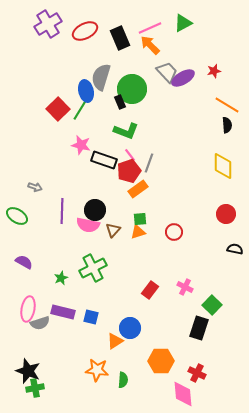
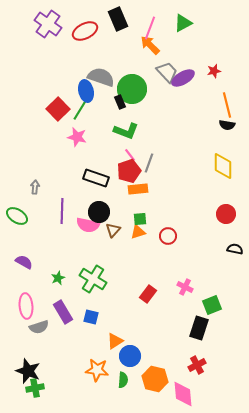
purple cross at (48, 24): rotated 24 degrees counterclockwise
pink line at (150, 28): rotated 45 degrees counterclockwise
black rectangle at (120, 38): moved 2 px left, 19 px up
gray semicircle at (101, 77): rotated 92 degrees clockwise
orange line at (227, 105): rotated 45 degrees clockwise
black semicircle at (227, 125): rotated 105 degrees clockwise
pink star at (81, 145): moved 4 px left, 8 px up
black rectangle at (104, 160): moved 8 px left, 18 px down
gray arrow at (35, 187): rotated 104 degrees counterclockwise
orange rectangle at (138, 189): rotated 30 degrees clockwise
black circle at (95, 210): moved 4 px right, 2 px down
red circle at (174, 232): moved 6 px left, 4 px down
green cross at (93, 268): moved 11 px down; rotated 32 degrees counterclockwise
green star at (61, 278): moved 3 px left
red rectangle at (150, 290): moved 2 px left, 4 px down
green square at (212, 305): rotated 24 degrees clockwise
pink ellipse at (28, 309): moved 2 px left, 3 px up; rotated 15 degrees counterclockwise
purple rectangle at (63, 312): rotated 45 degrees clockwise
gray semicircle at (40, 323): moved 1 px left, 4 px down
blue circle at (130, 328): moved 28 px down
orange hexagon at (161, 361): moved 6 px left, 18 px down; rotated 15 degrees clockwise
red cross at (197, 373): moved 8 px up; rotated 36 degrees clockwise
